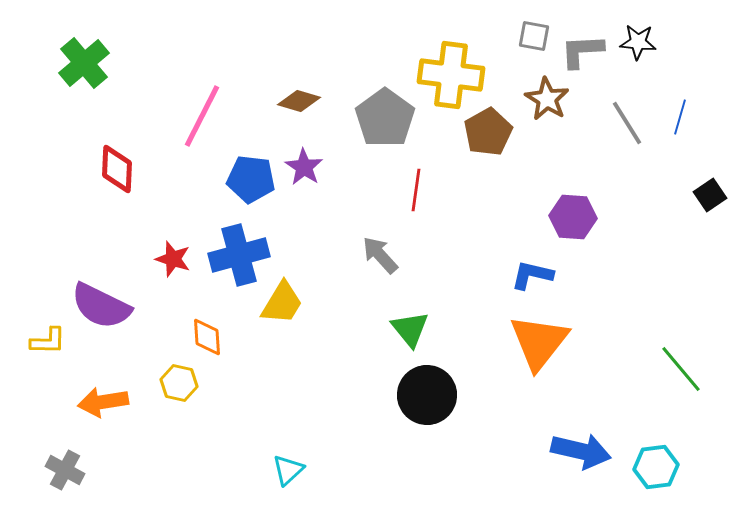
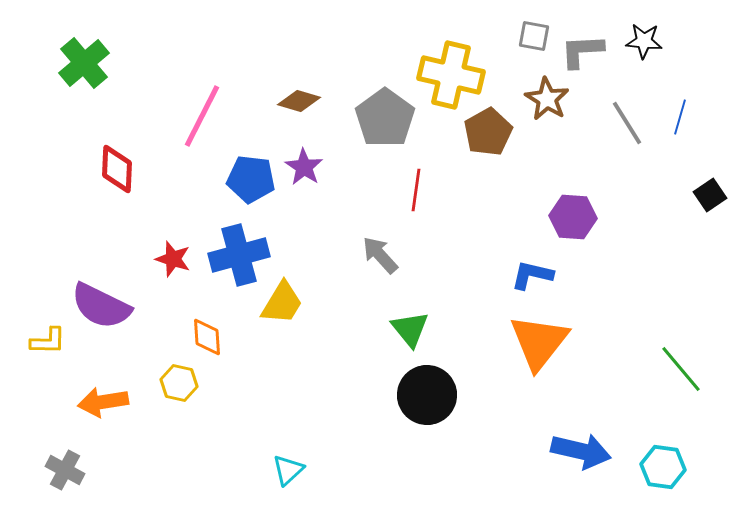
black star: moved 6 px right, 1 px up
yellow cross: rotated 6 degrees clockwise
cyan hexagon: moved 7 px right; rotated 15 degrees clockwise
